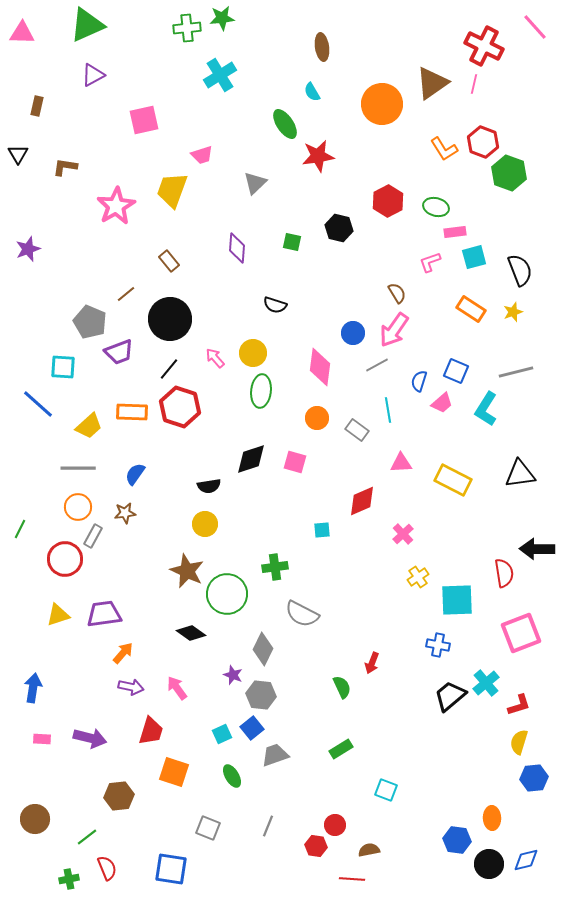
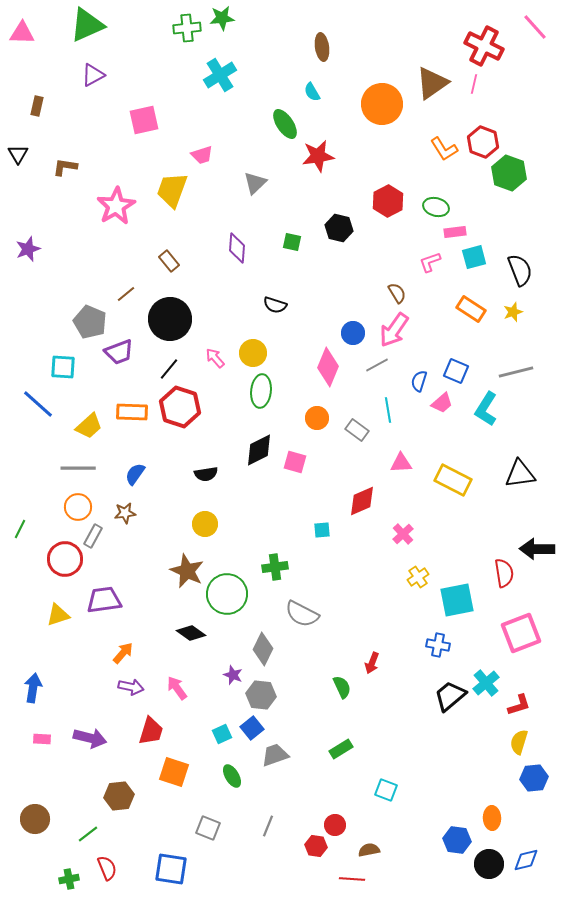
pink diamond at (320, 367): moved 8 px right; rotated 15 degrees clockwise
black diamond at (251, 459): moved 8 px right, 9 px up; rotated 8 degrees counterclockwise
black semicircle at (209, 486): moved 3 px left, 12 px up
cyan square at (457, 600): rotated 9 degrees counterclockwise
purple trapezoid at (104, 614): moved 14 px up
green line at (87, 837): moved 1 px right, 3 px up
